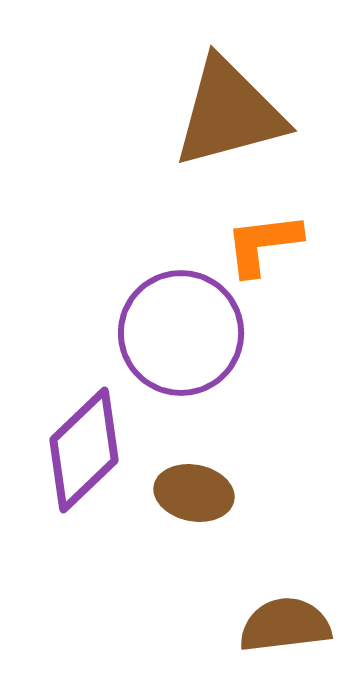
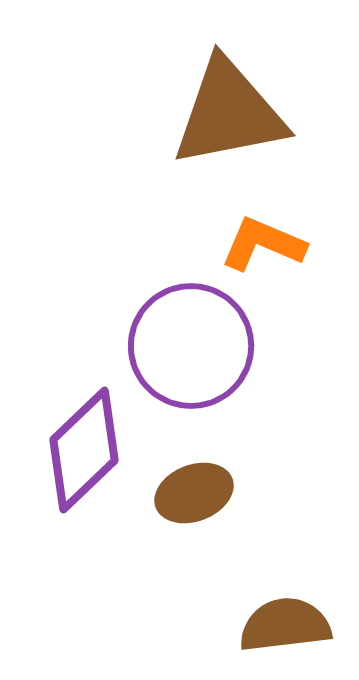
brown triangle: rotated 4 degrees clockwise
orange L-shape: rotated 30 degrees clockwise
purple circle: moved 10 px right, 13 px down
brown ellipse: rotated 32 degrees counterclockwise
